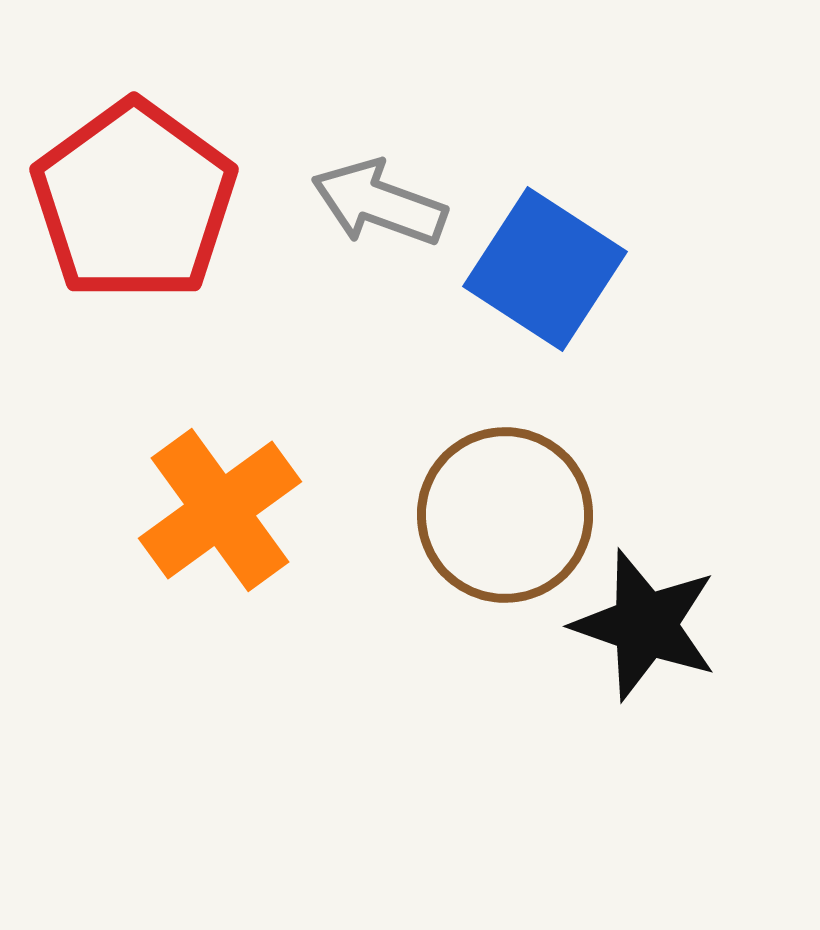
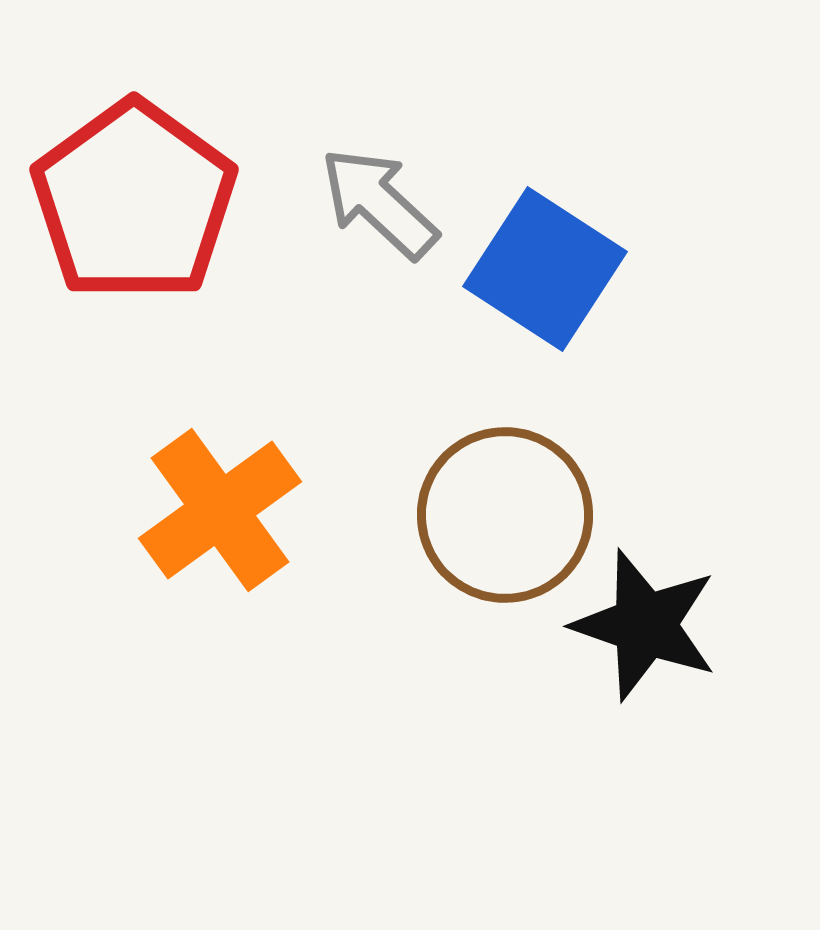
gray arrow: rotated 23 degrees clockwise
